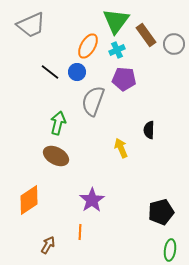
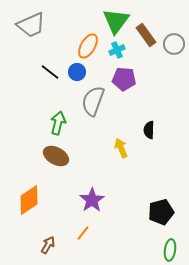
orange line: moved 3 px right, 1 px down; rotated 35 degrees clockwise
